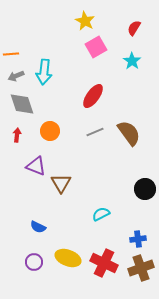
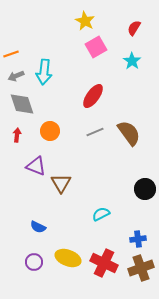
orange line: rotated 14 degrees counterclockwise
